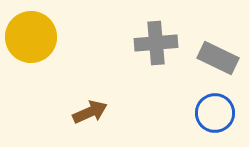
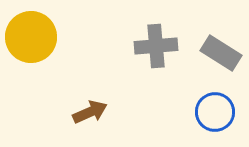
gray cross: moved 3 px down
gray rectangle: moved 3 px right, 5 px up; rotated 6 degrees clockwise
blue circle: moved 1 px up
